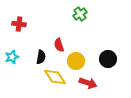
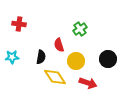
green cross: moved 15 px down
cyan star: rotated 16 degrees clockwise
